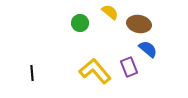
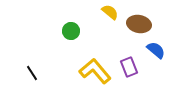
green circle: moved 9 px left, 8 px down
blue semicircle: moved 8 px right, 1 px down
black line: rotated 28 degrees counterclockwise
